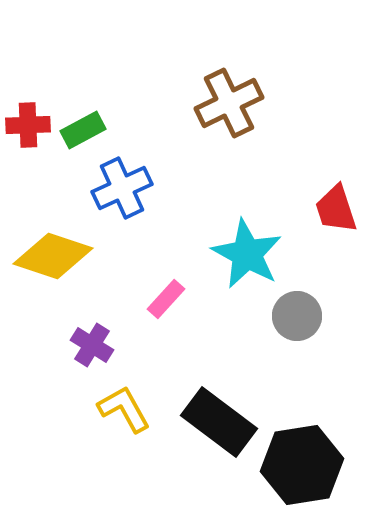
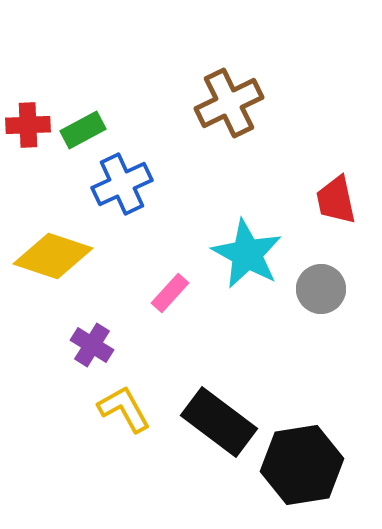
blue cross: moved 4 px up
red trapezoid: moved 9 px up; rotated 6 degrees clockwise
pink rectangle: moved 4 px right, 6 px up
gray circle: moved 24 px right, 27 px up
